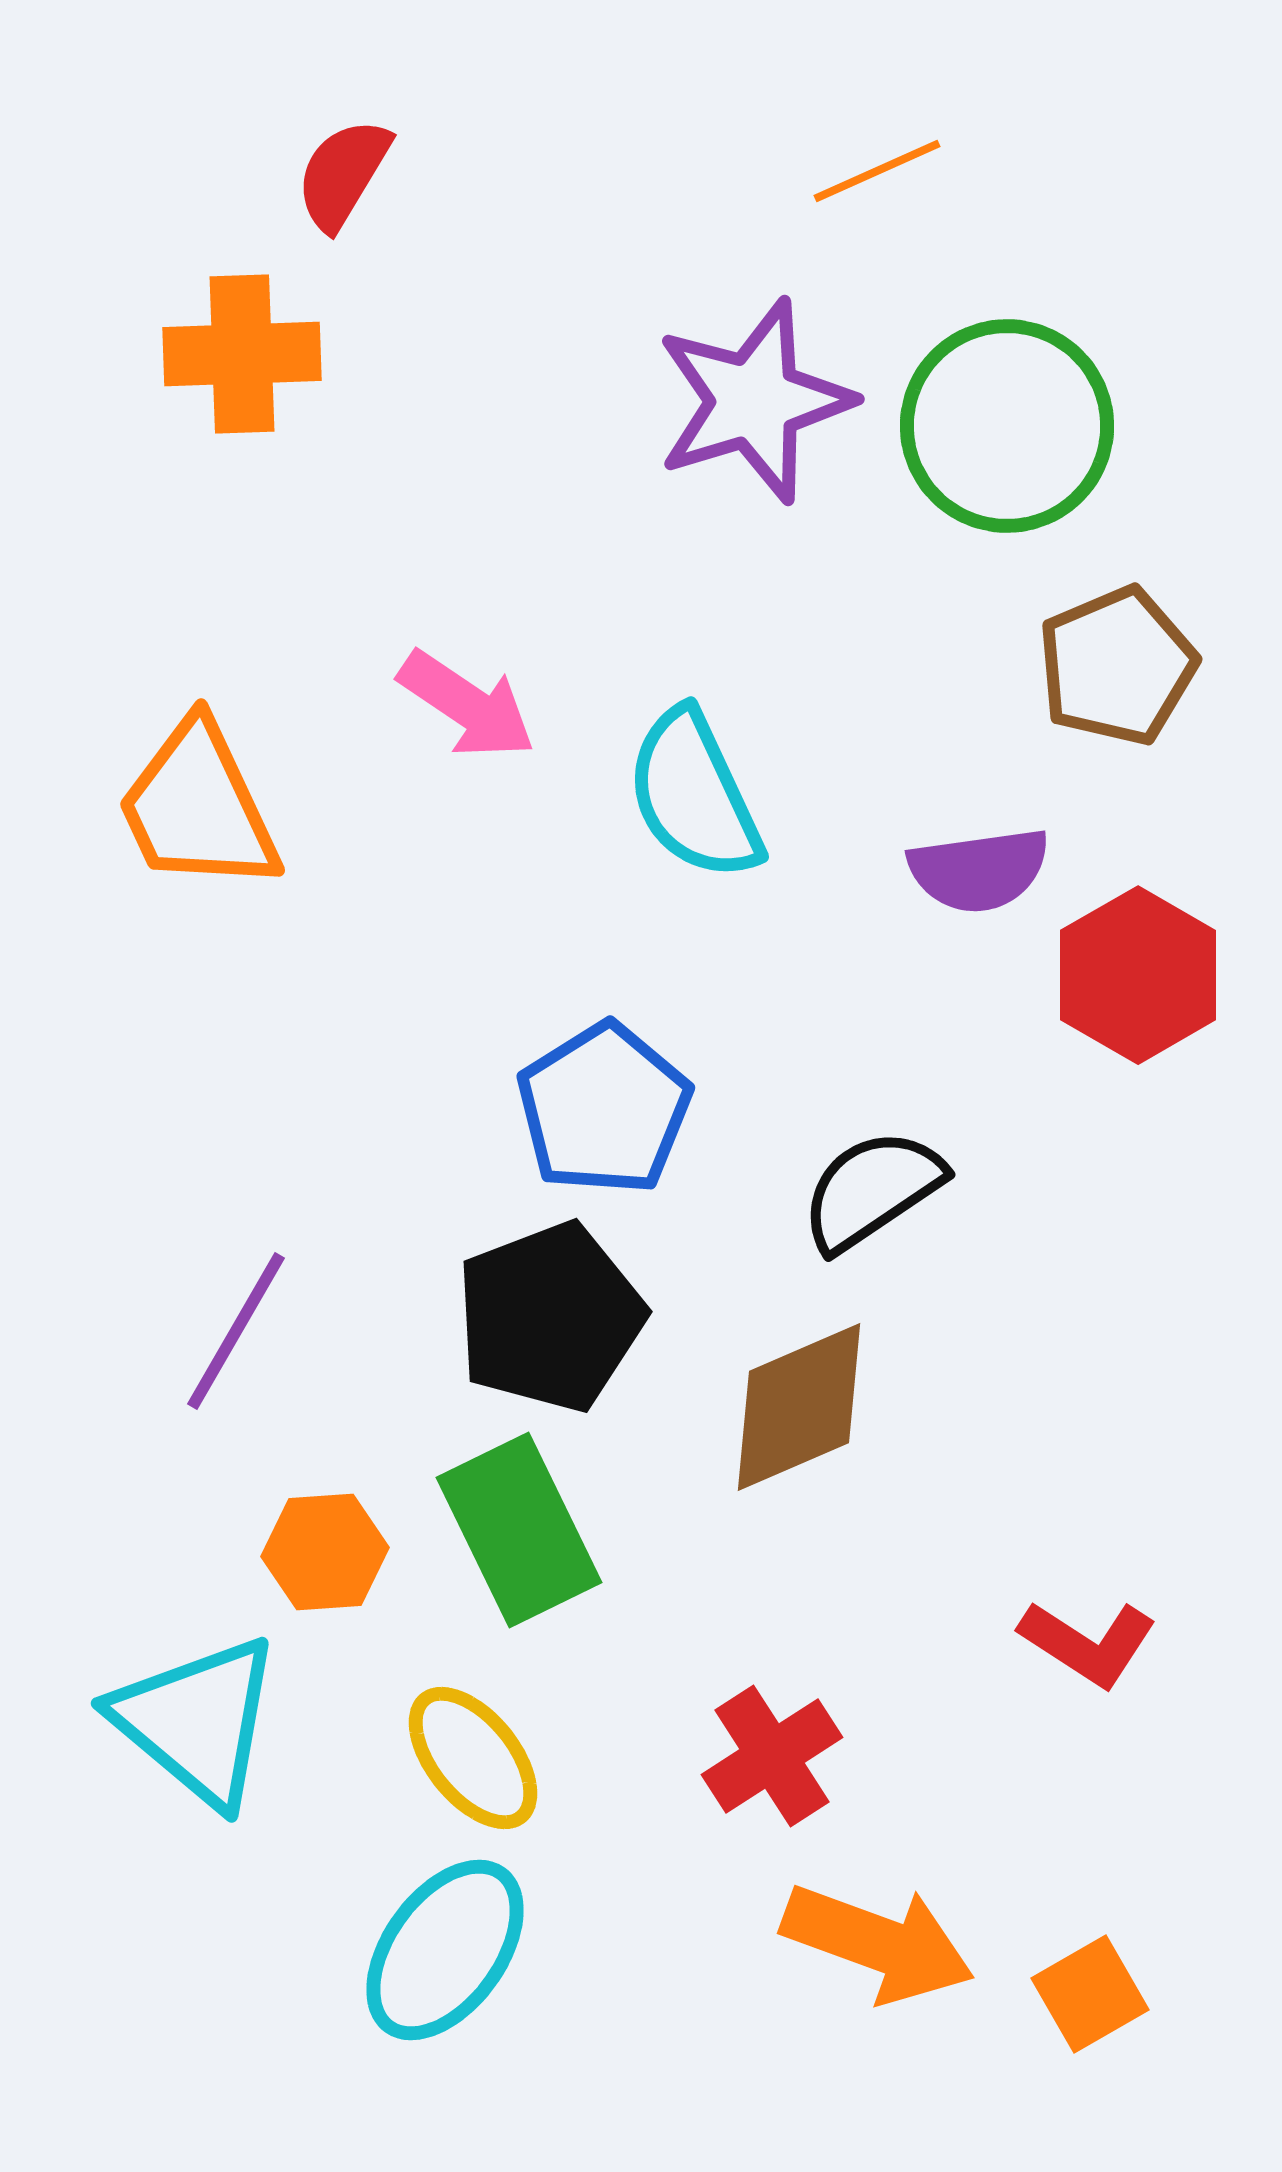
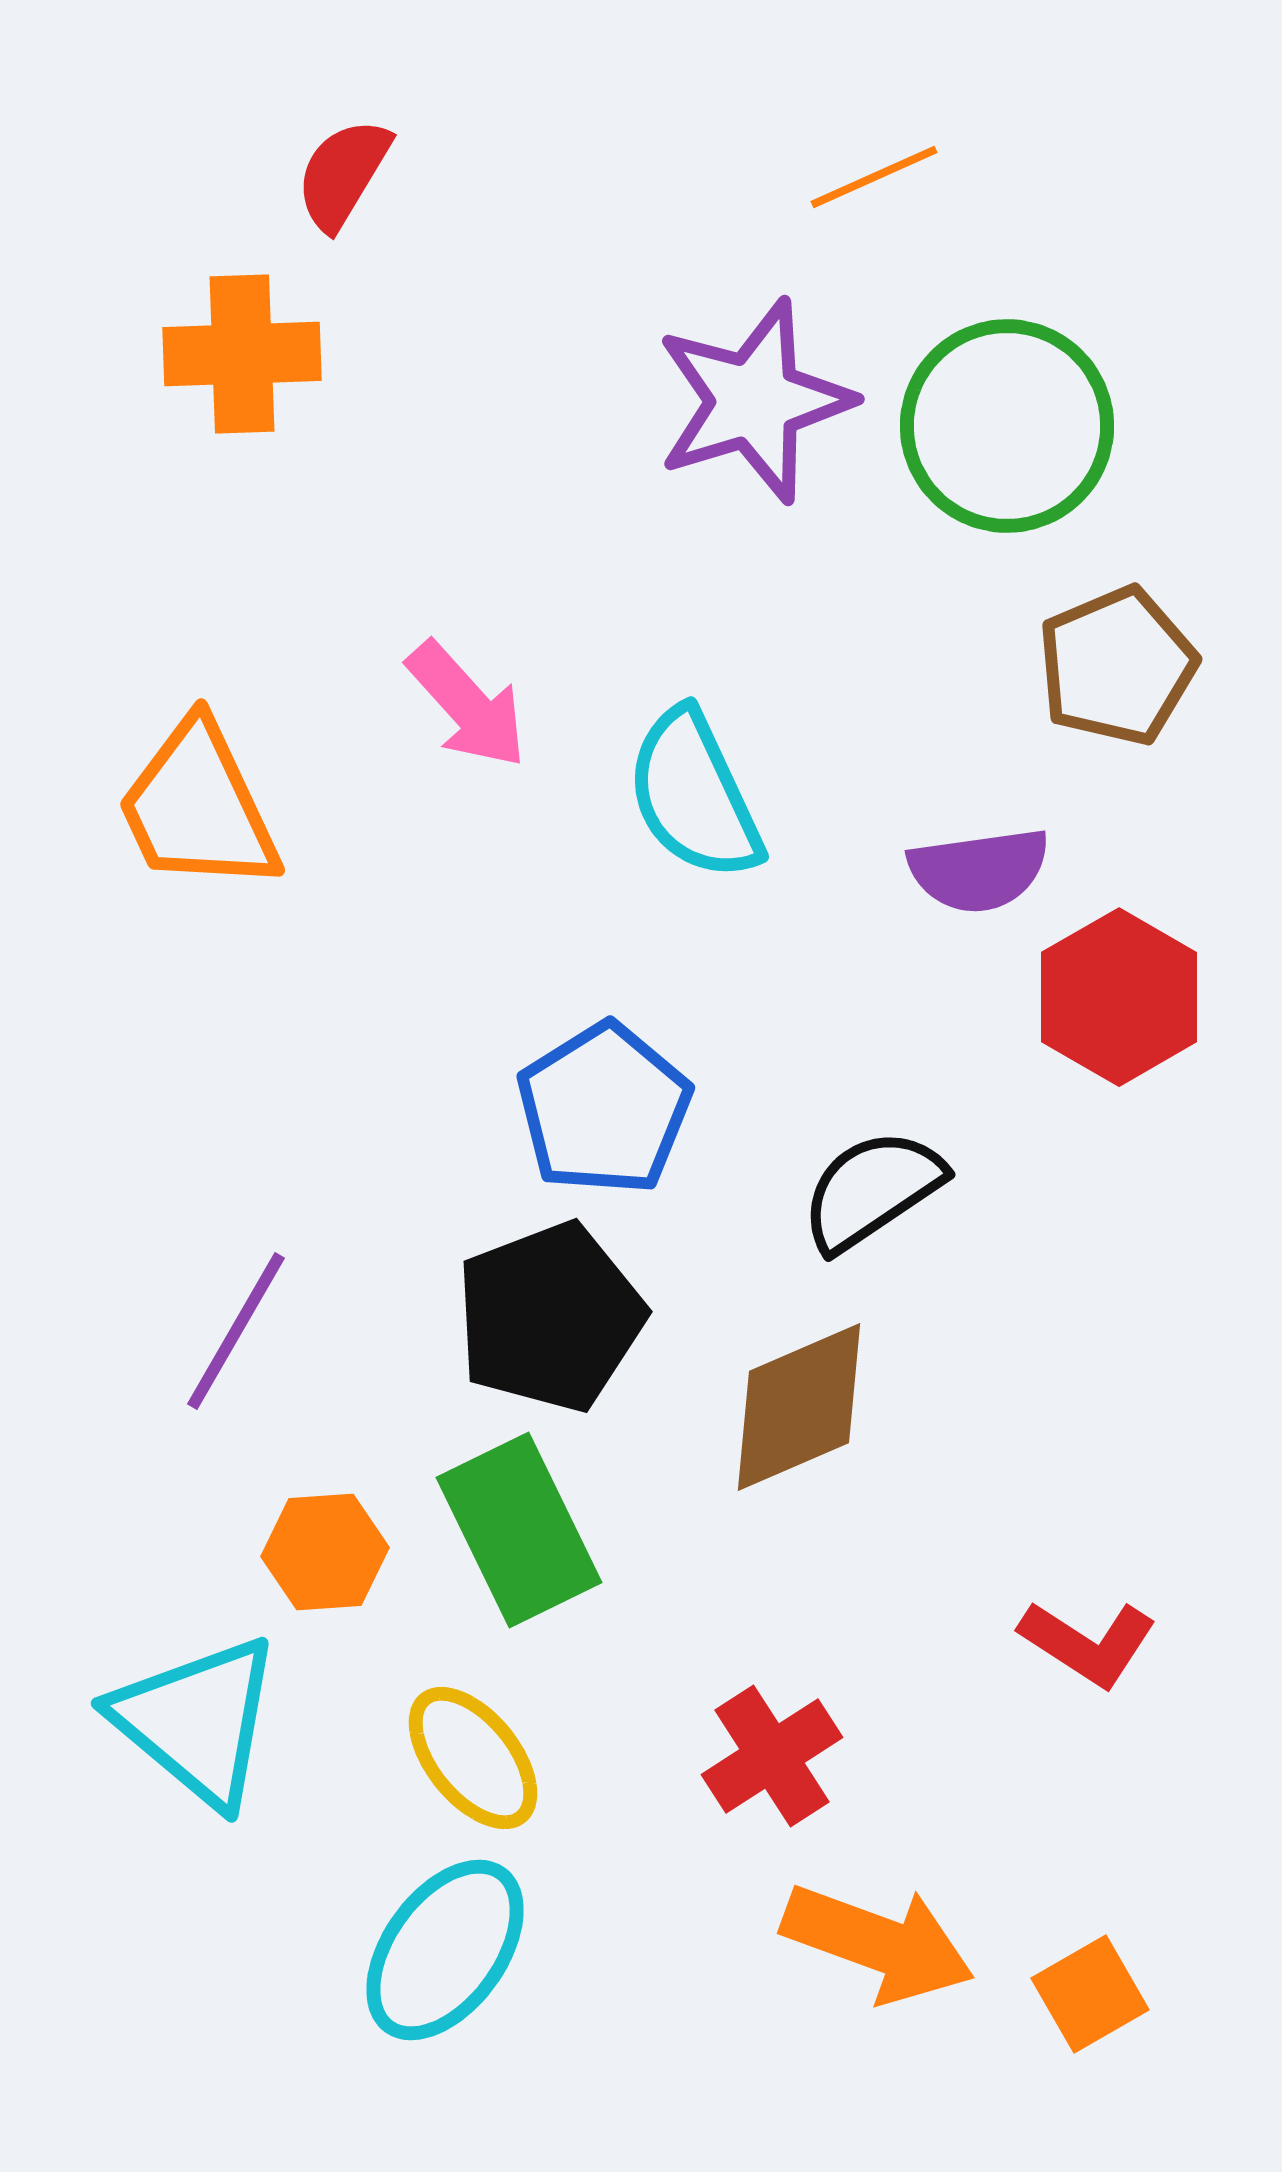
orange line: moved 3 px left, 6 px down
pink arrow: rotated 14 degrees clockwise
red hexagon: moved 19 px left, 22 px down
